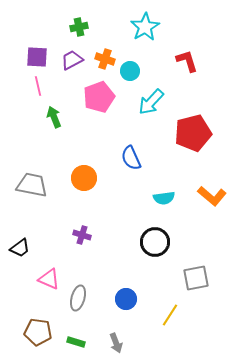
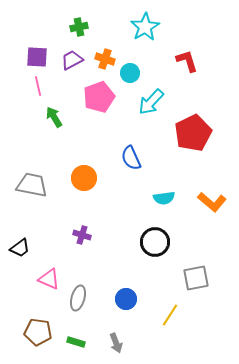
cyan circle: moved 2 px down
green arrow: rotated 10 degrees counterclockwise
red pentagon: rotated 12 degrees counterclockwise
orange L-shape: moved 6 px down
